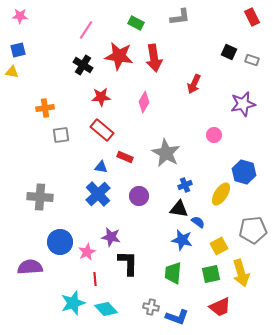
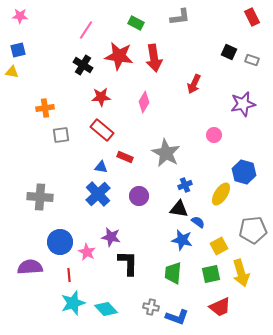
pink star at (87, 252): rotated 18 degrees counterclockwise
red line at (95, 279): moved 26 px left, 4 px up
